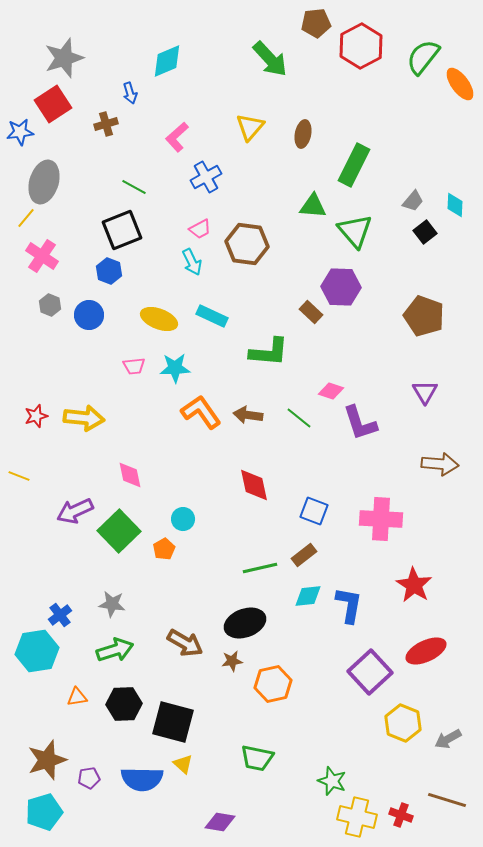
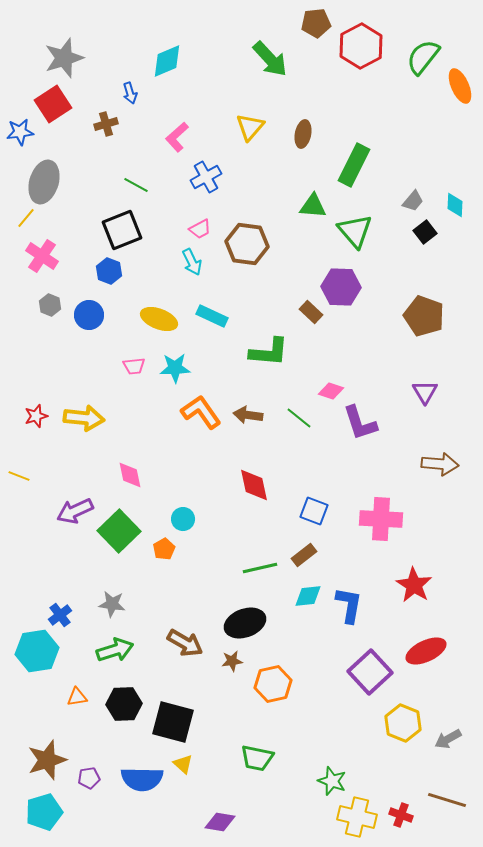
orange ellipse at (460, 84): moved 2 px down; rotated 12 degrees clockwise
green line at (134, 187): moved 2 px right, 2 px up
